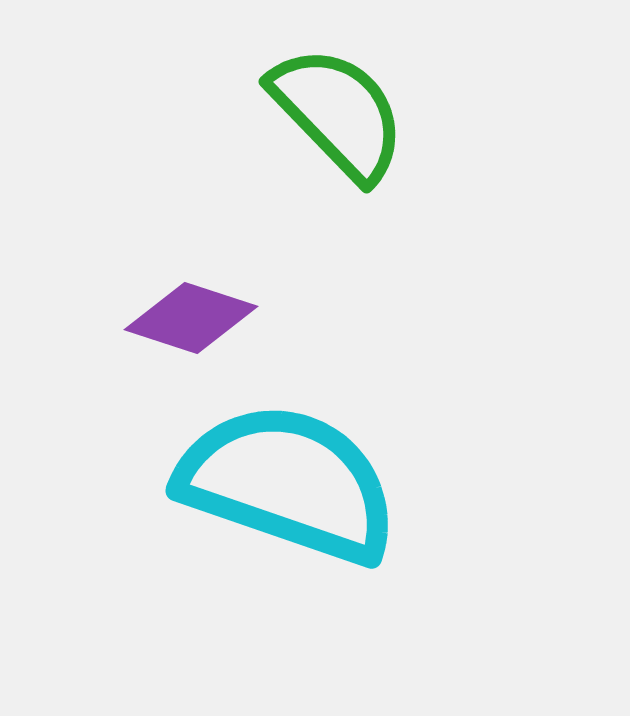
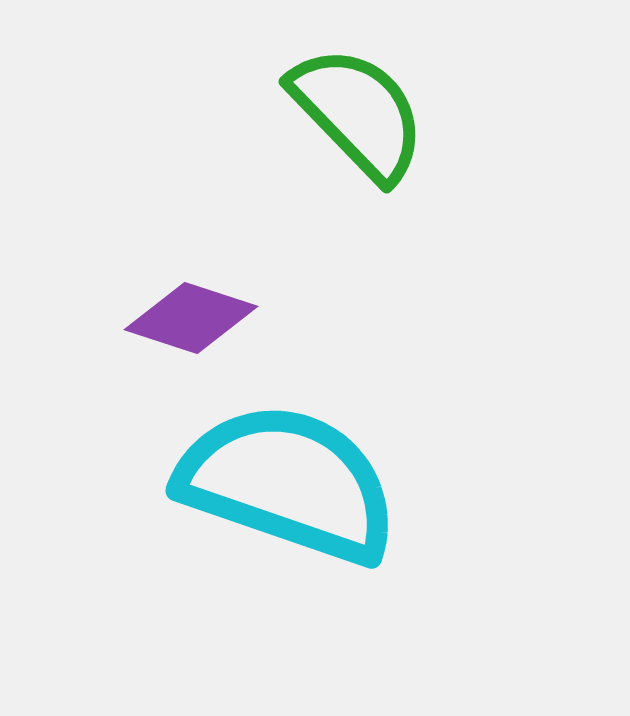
green semicircle: moved 20 px right
